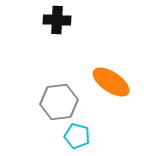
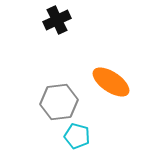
black cross: rotated 28 degrees counterclockwise
